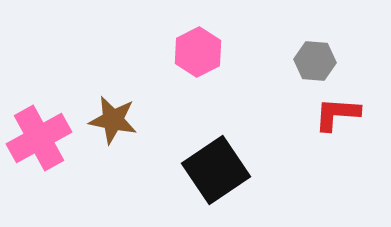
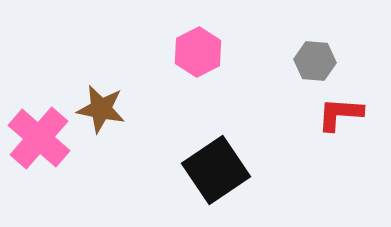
red L-shape: moved 3 px right
brown star: moved 12 px left, 11 px up
pink cross: rotated 20 degrees counterclockwise
